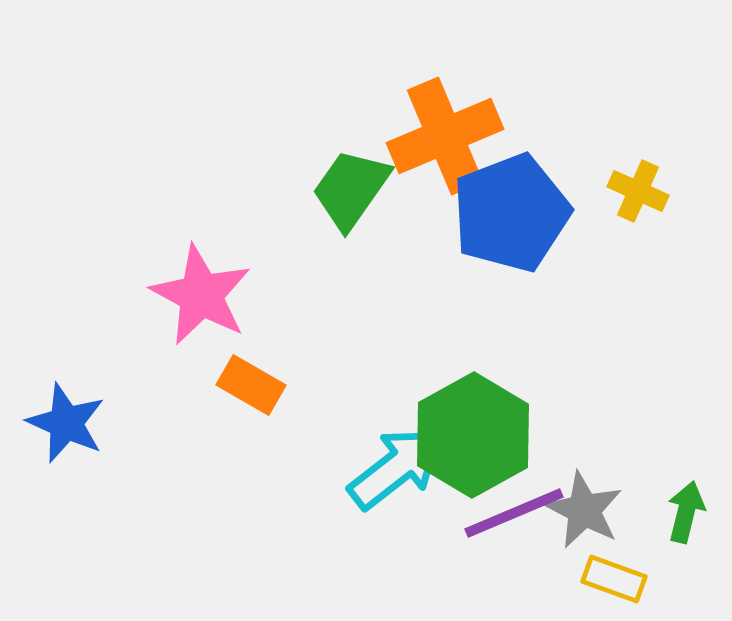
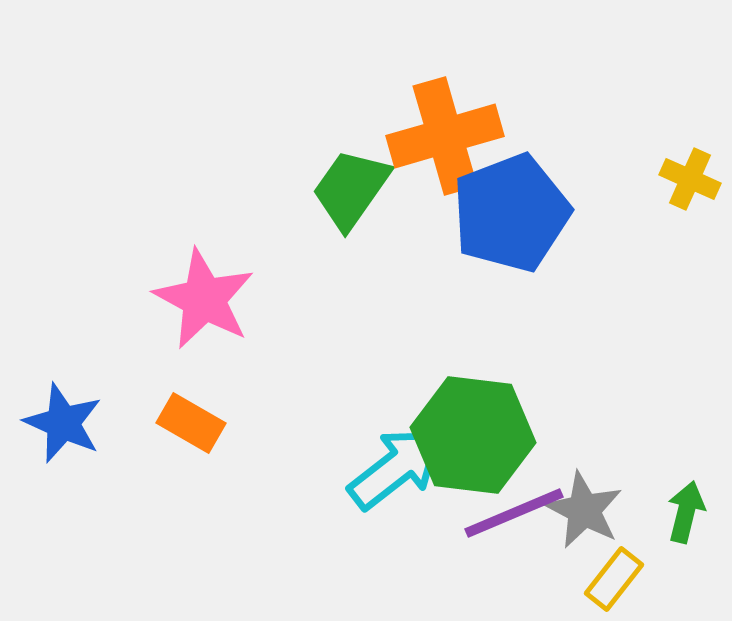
orange cross: rotated 7 degrees clockwise
yellow cross: moved 52 px right, 12 px up
pink star: moved 3 px right, 4 px down
orange rectangle: moved 60 px left, 38 px down
blue star: moved 3 px left
green hexagon: rotated 24 degrees counterclockwise
yellow rectangle: rotated 72 degrees counterclockwise
